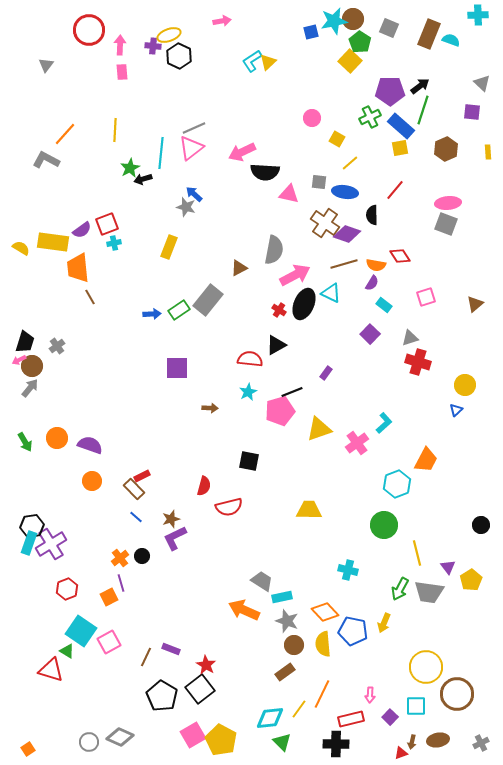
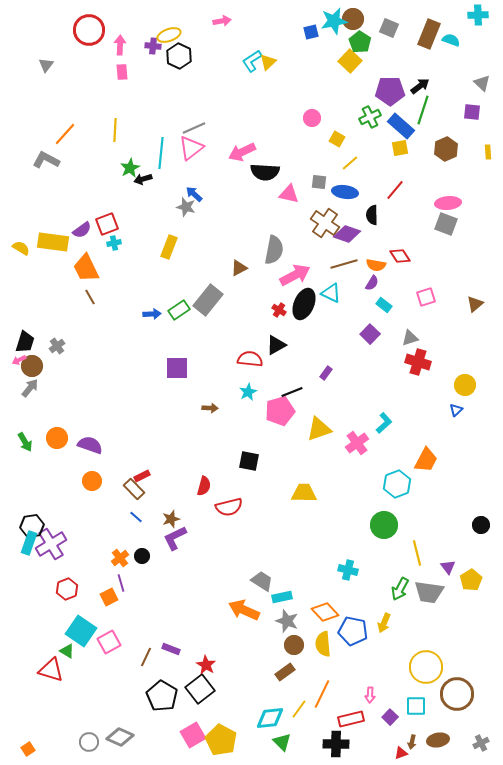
orange trapezoid at (78, 268): moved 8 px right; rotated 20 degrees counterclockwise
yellow trapezoid at (309, 510): moved 5 px left, 17 px up
